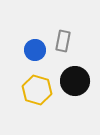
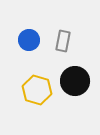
blue circle: moved 6 px left, 10 px up
